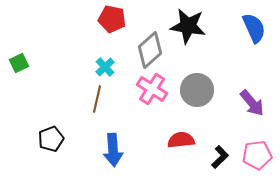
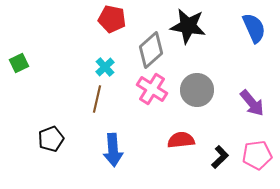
gray diamond: moved 1 px right
